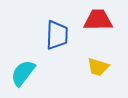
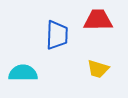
yellow trapezoid: moved 2 px down
cyan semicircle: rotated 52 degrees clockwise
